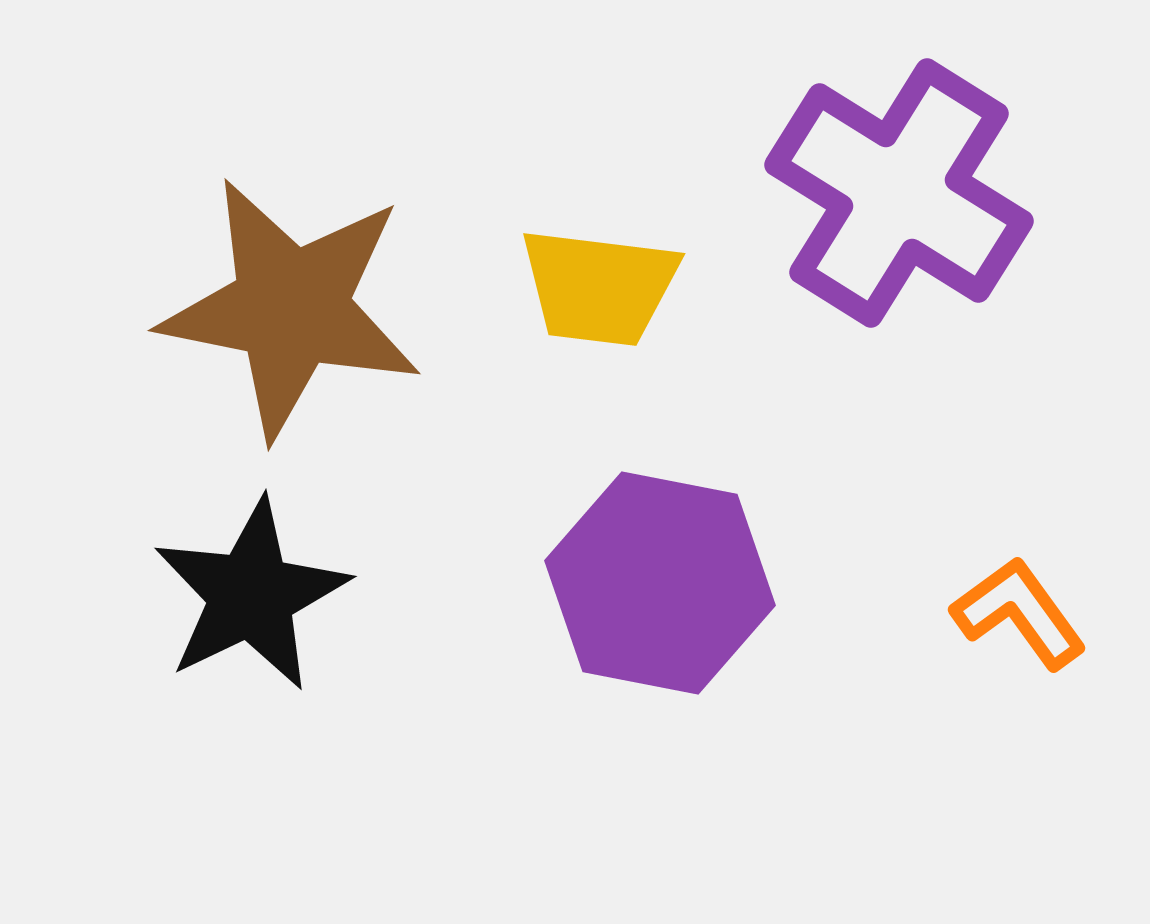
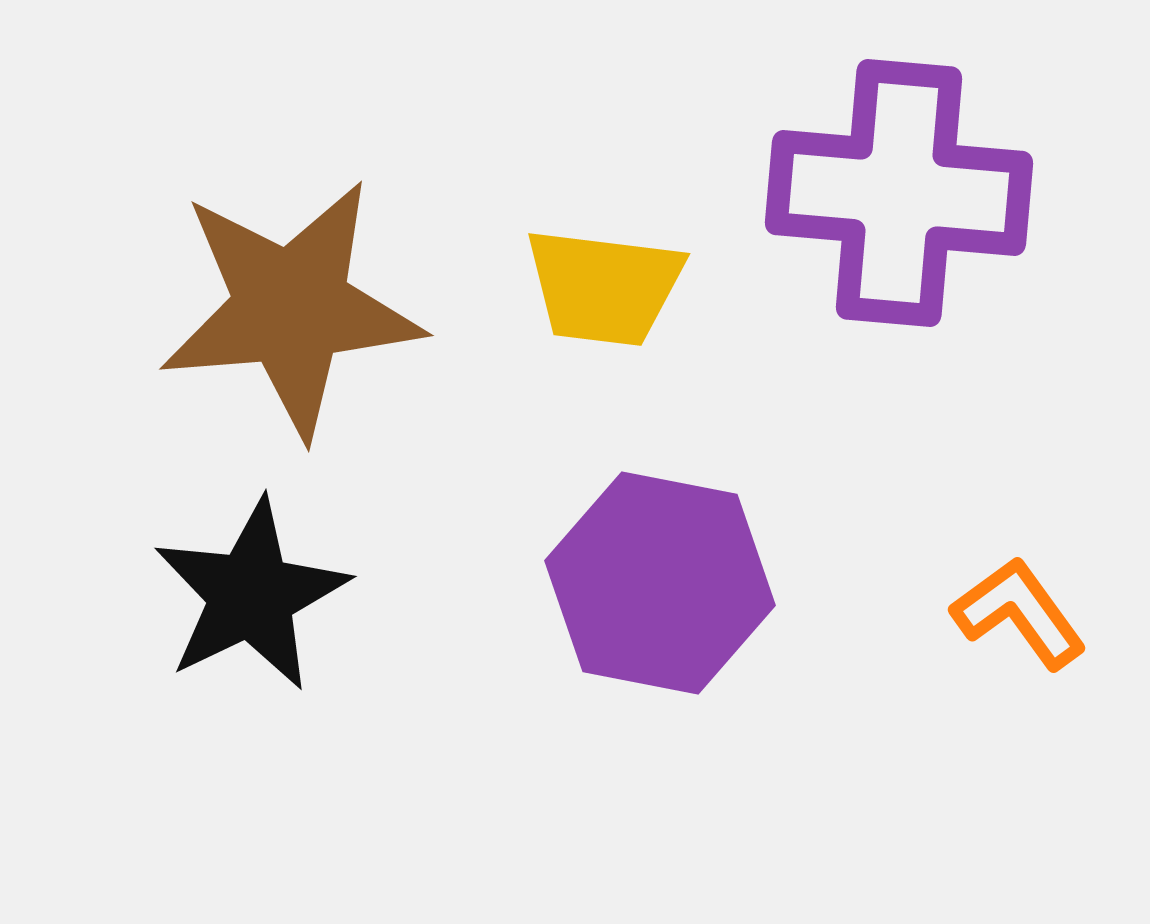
purple cross: rotated 27 degrees counterclockwise
yellow trapezoid: moved 5 px right
brown star: rotated 16 degrees counterclockwise
